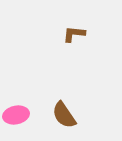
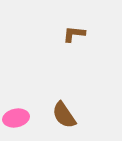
pink ellipse: moved 3 px down
